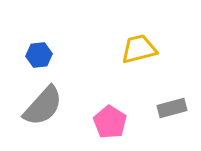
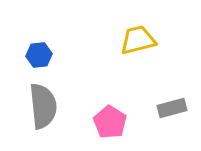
yellow trapezoid: moved 1 px left, 9 px up
gray semicircle: rotated 48 degrees counterclockwise
